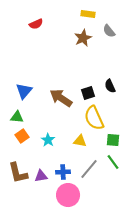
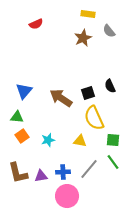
cyan star: rotated 24 degrees clockwise
pink circle: moved 1 px left, 1 px down
